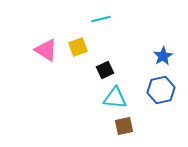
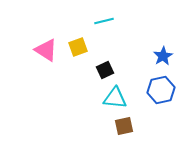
cyan line: moved 3 px right, 2 px down
